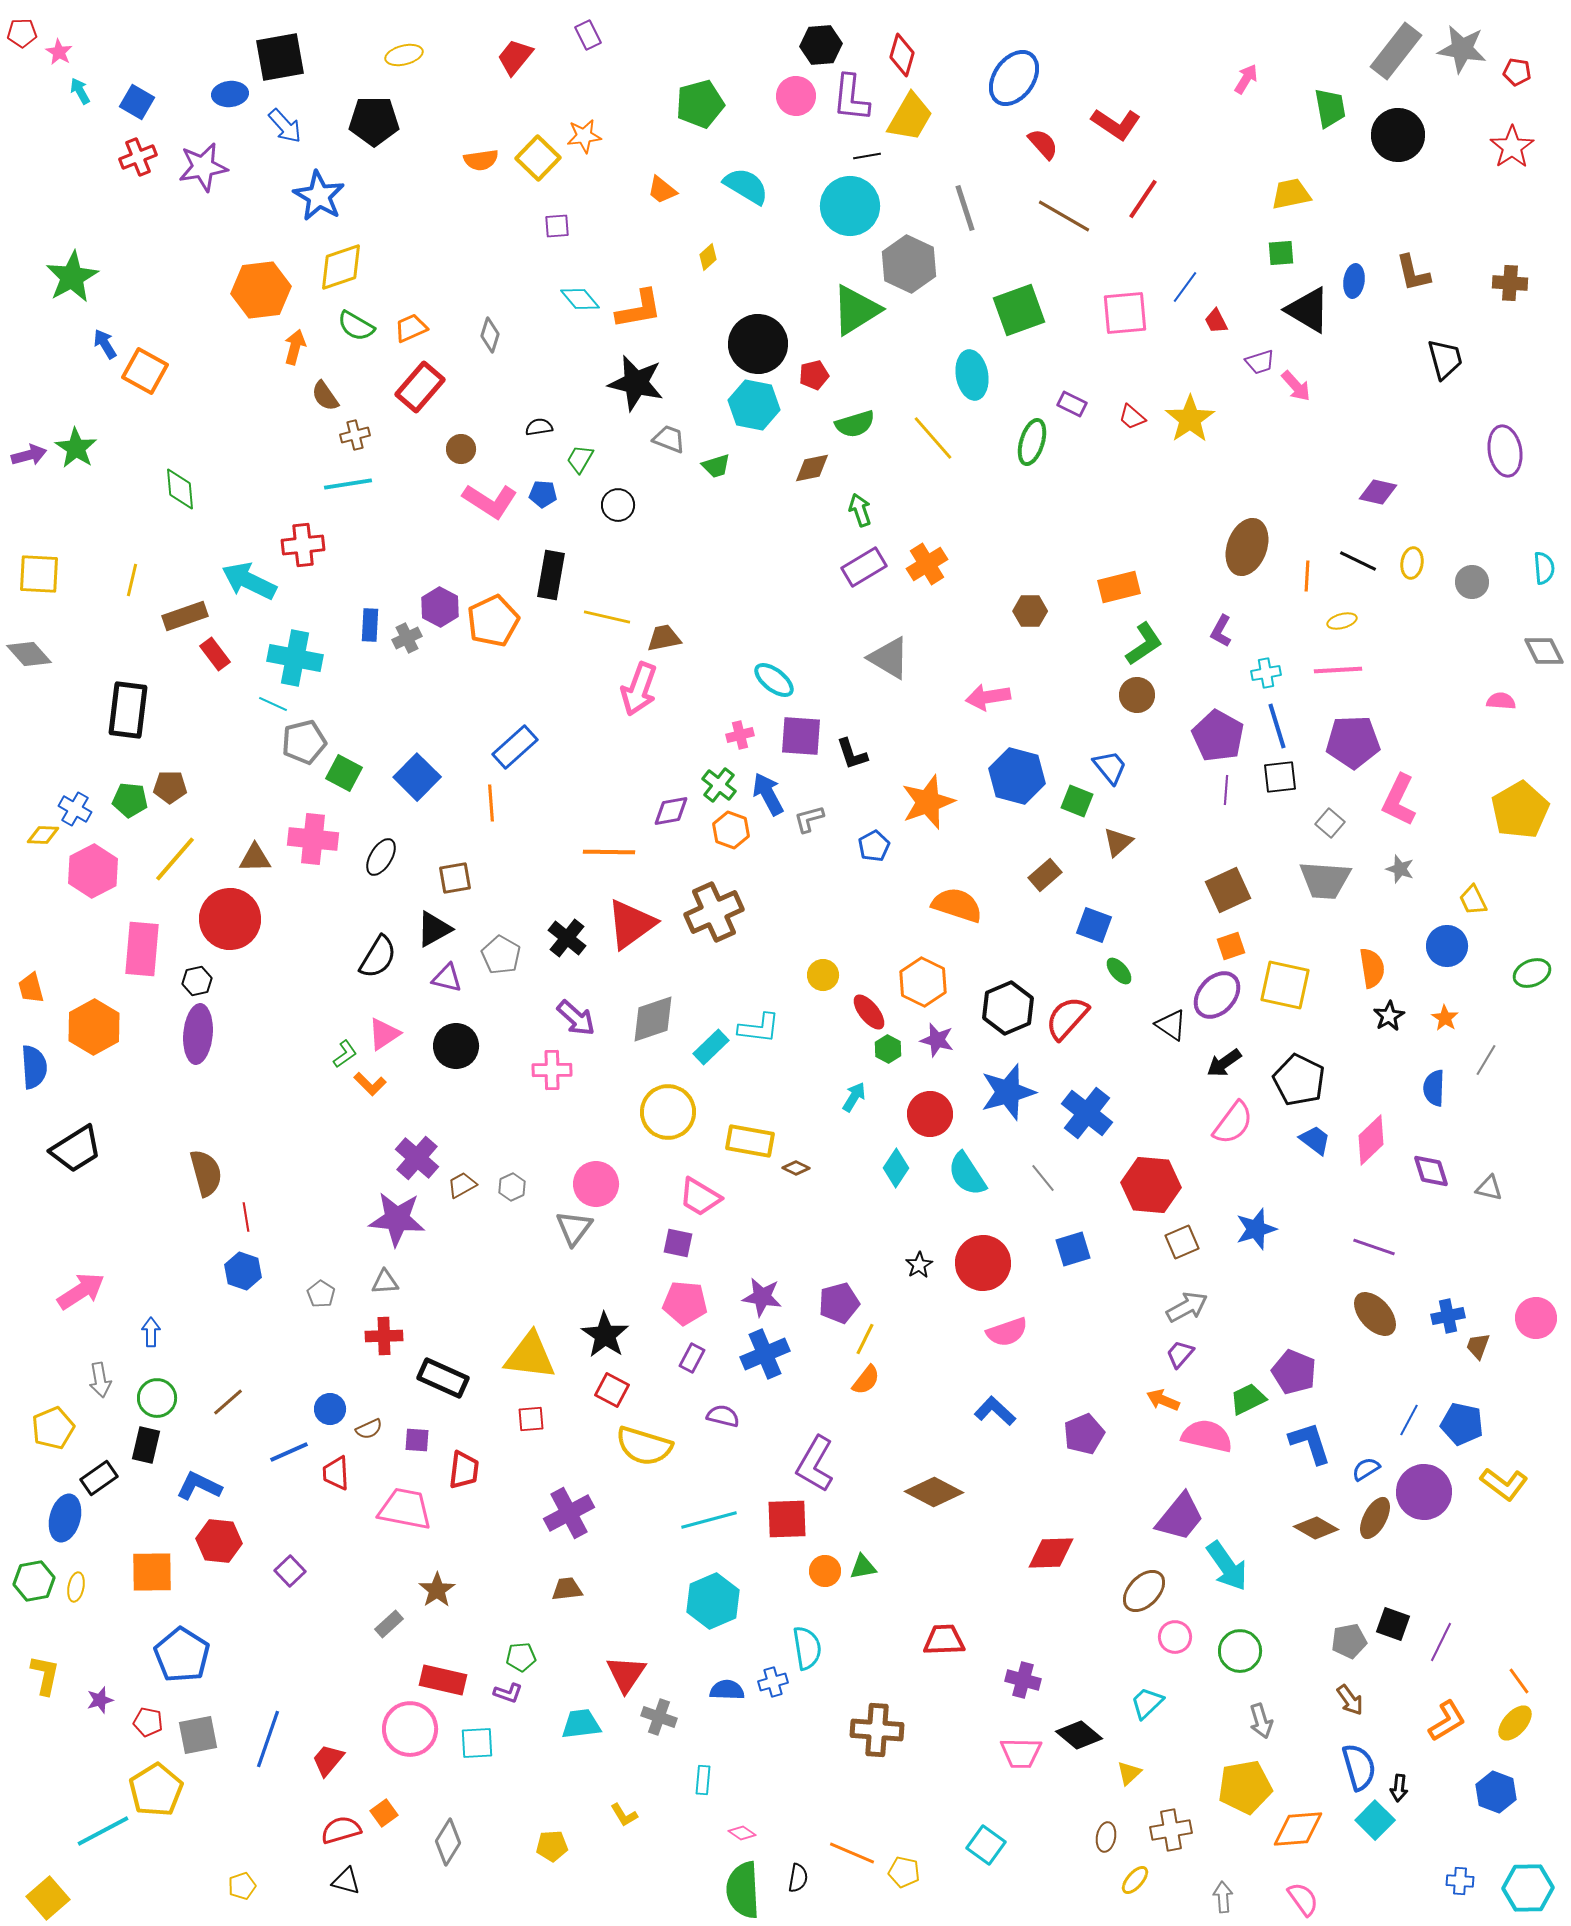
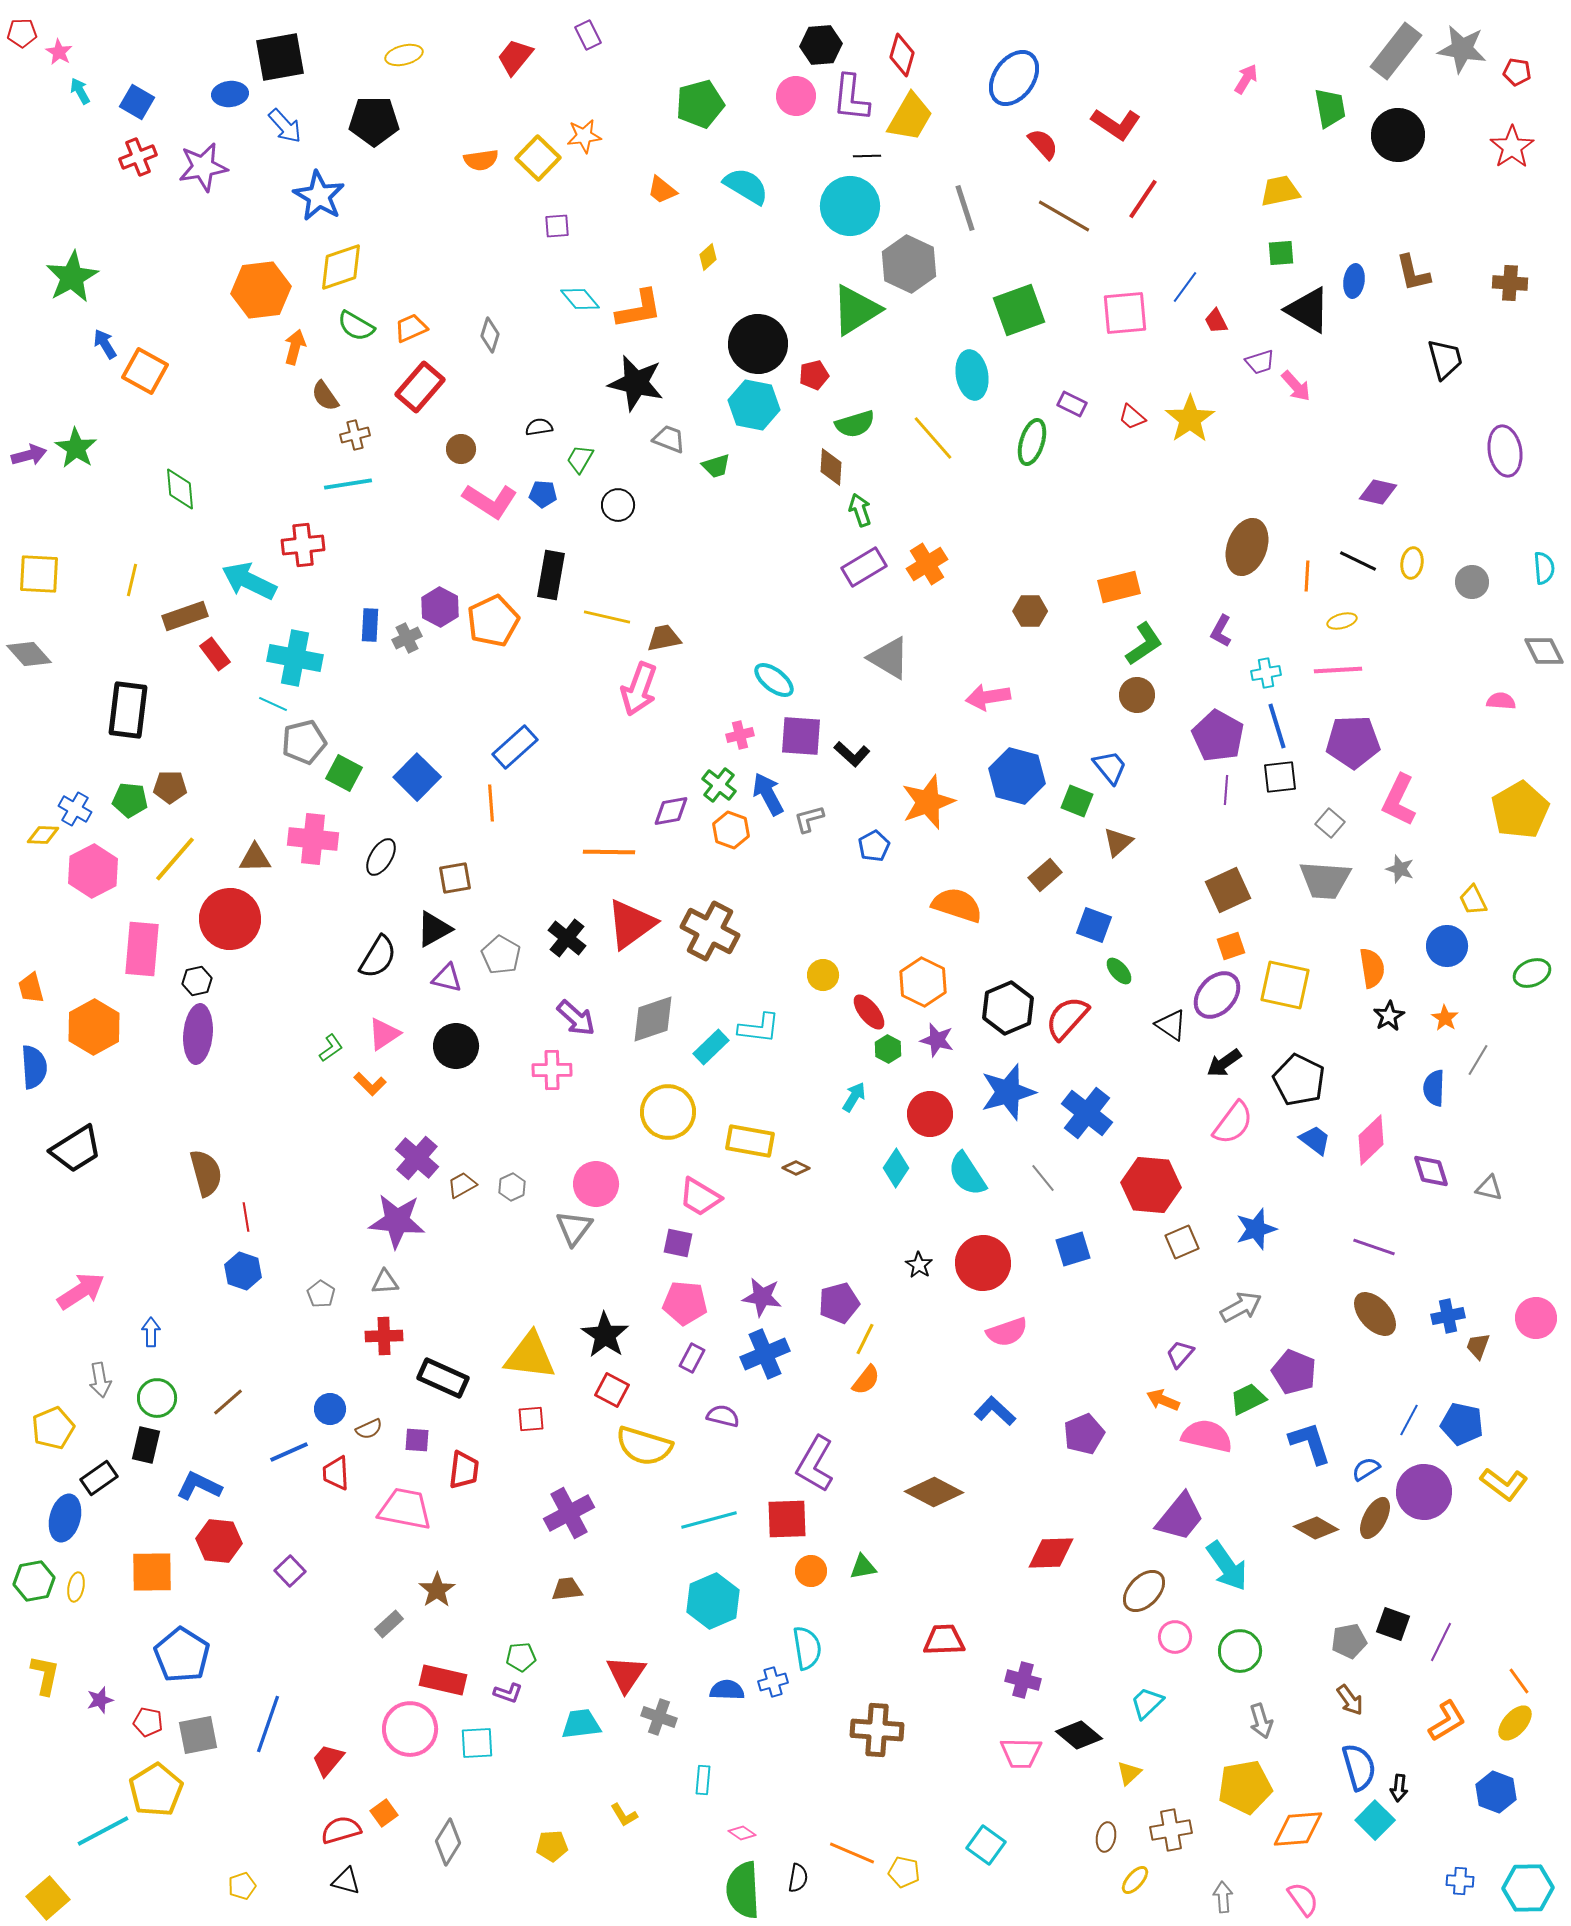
black line at (867, 156): rotated 8 degrees clockwise
yellow trapezoid at (1291, 194): moved 11 px left, 3 px up
brown diamond at (812, 468): moved 19 px right, 1 px up; rotated 75 degrees counterclockwise
black L-shape at (852, 754): rotated 30 degrees counterclockwise
brown cross at (714, 912): moved 4 px left, 19 px down; rotated 38 degrees counterclockwise
green L-shape at (345, 1054): moved 14 px left, 6 px up
gray line at (1486, 1060): moved 8 px left
purple star at (397, 1219): moved 2 px down
black star at (919, 1265): rotated 8 degrees counterclockwise
gray arrow at (1187, 1307): moved 54 px right
orange circle at (825, 1571): moved 14 px left
blue line at (268, 1739): moved 15 px up
